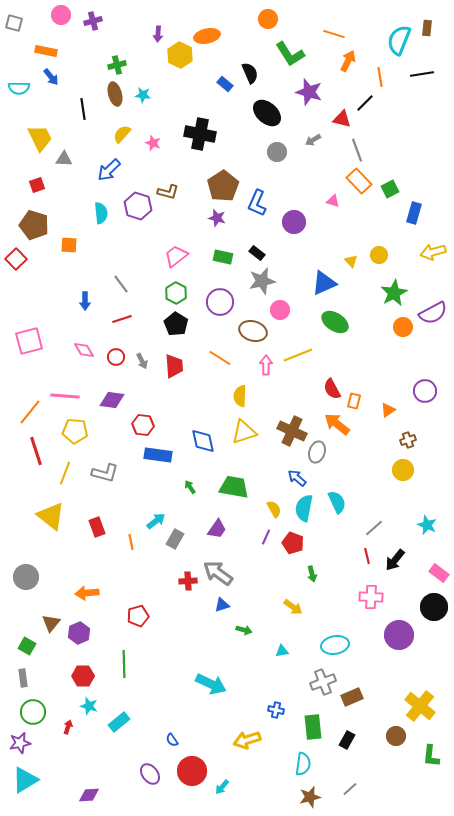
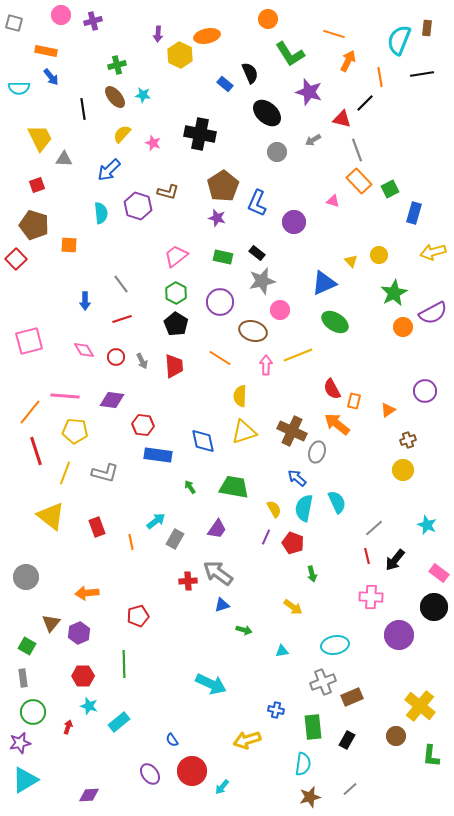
brown ellipse at (115, 94): moved 3 px down; rotated 25 degrees counterclockwise
